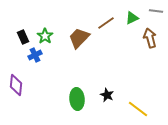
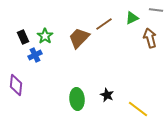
gray line: moved 1 px up
brown line: moved 2 px left, 1 px down
